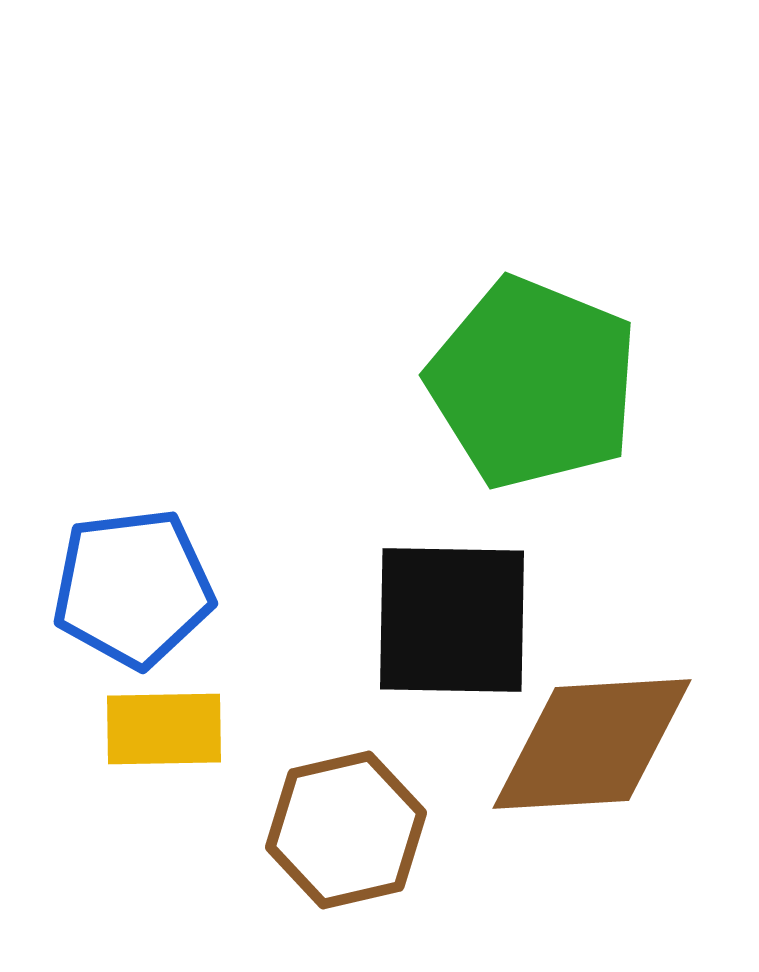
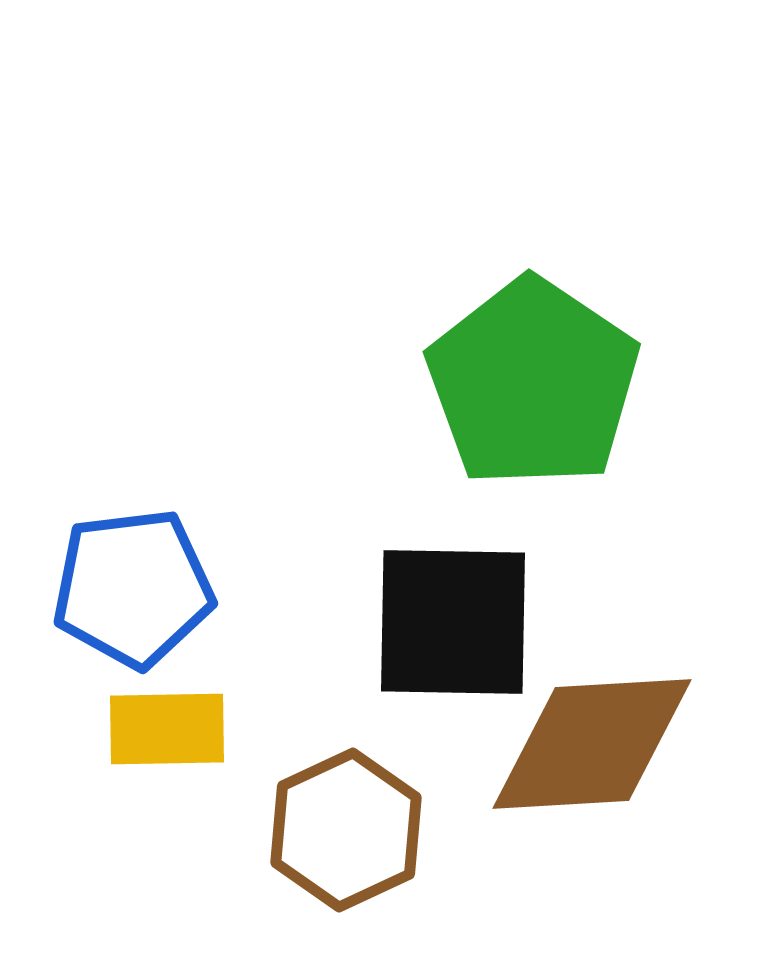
green pentagon: rotated 12 degrees clockwise
black square: moved 1 px right, 2 px down
yellow rectangle: moved 3 px right
brown hexagon: rotated 12 degrees counterclockwise
